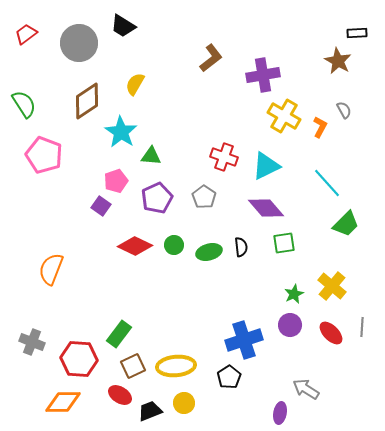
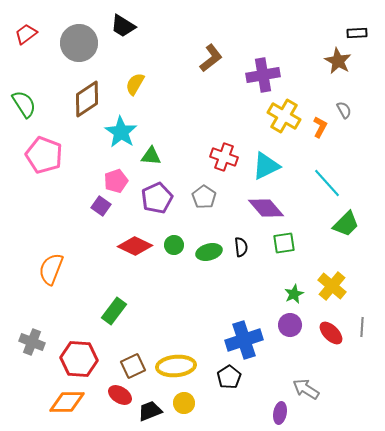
brown diamond at (87, 101): moved 2 px up
green rectangle at (119, 334): moved 5 px left, 23 px up
orange diamond at (63, 402): moved 4 px right
